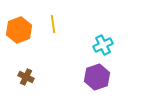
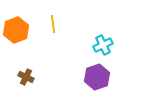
orange hexagon: moved 3 px left
